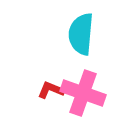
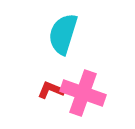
cyan semicircle: moved 18 px left; rotated 12 degrees clockwise
